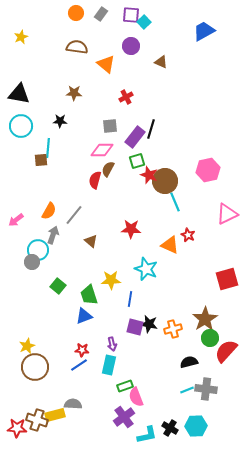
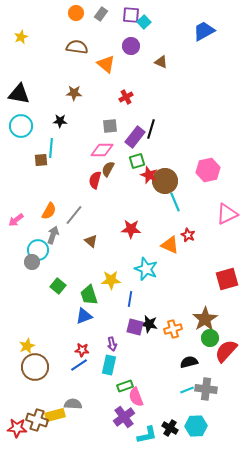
cyan line at (48, 148): moved 3 px right
